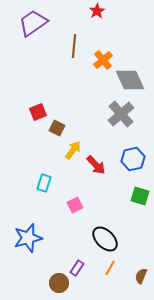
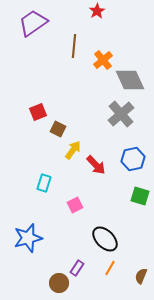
brown square: moved 1 px right, 1 px down
